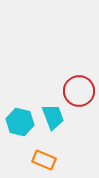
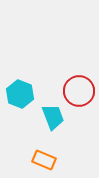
cyan hexagon: moved 28 px up; rotated 8 degrees clockwise
